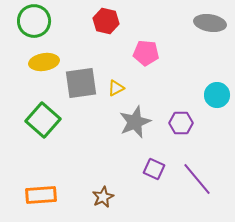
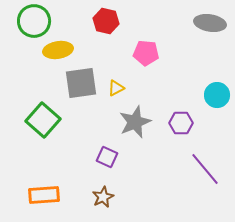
yellow ellipse: moved 14 px right, 12 px up
purple square: moved 47 px left, 12 px up
purple line: moved 8 px right, 10 px up
orange rectangle: moved 3 px right
